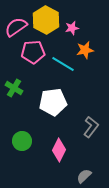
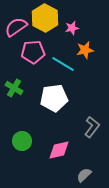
yellow hexagon: moved 1 px left, 2 px up
white pentagon: moved 1 px right, 4 px up
gray L-shape: moved 1 px right
pink diamond: rotated 50 degrees clockwise
gray semicircle: moved 1 px up
